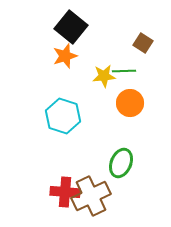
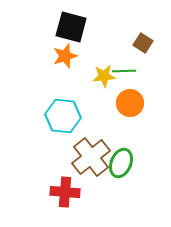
black square: rotated 24 degrees counterclockwise
cyan hexagon: rotated 12 degrees counterclockwise
brown cross: moved 39 px up; rotated 12 degrees counterclockwise
